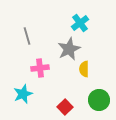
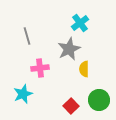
red square: moved 6 px right, 1 px up
